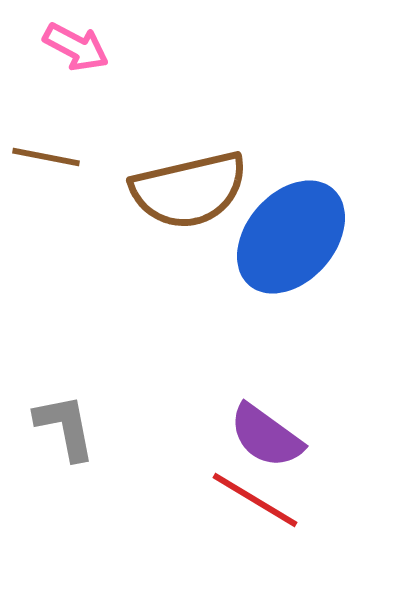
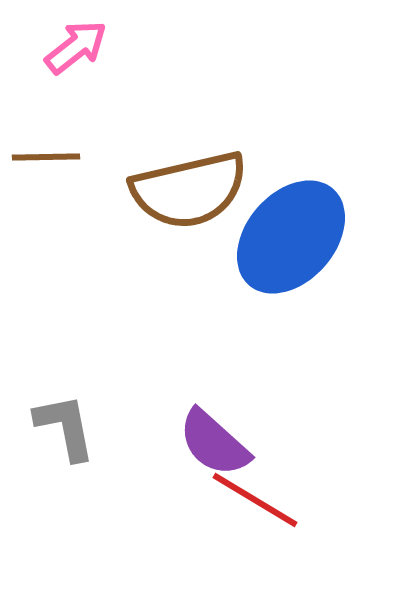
pink arrow: rotated 66 degrees counterclockwise
brown line: rotated 12 degrees counterclockwise
purple semicircle: moved 52 px left, 7 px down; rotated 6 degrees clockwise
